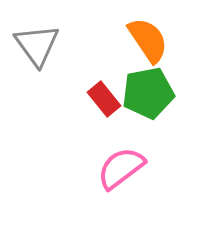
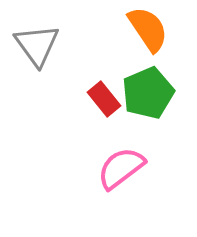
orange semicircle: moved 11 px up
green pentagon: rotated 12 degrees counterclockwise
